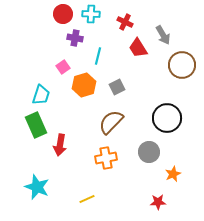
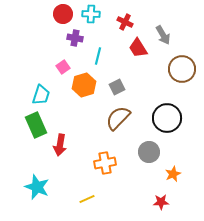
brown circle: moved 4 px down
brown semicircle: moved 7 px right, 4 px up
orange cross: moved 1 px left, 5 px down
red star: moved 3 px right
